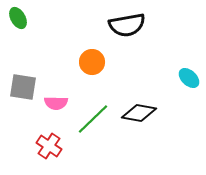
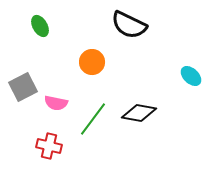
green ellipse: moved 22 px right, 8 px down
black semicircle: moved 2 px right; rotated 36 degrees clockwise
cyan ellipse: moved 2 px right, 2 px up
gray square: rotated 36 degrees counterclockwise
pink semicircle: rotated 10 degrees clockwise
green line: rotated 9 degrees counterclockwise
red cross: rotated 20 degrees counterclockwise
